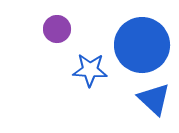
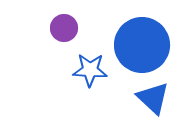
purple circle: moved 7 px right, 1 px up
blue triangle: moved 1 px left, 1 px up
